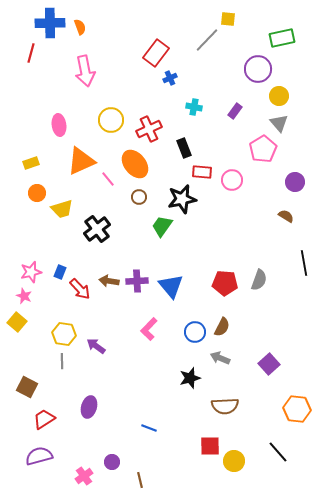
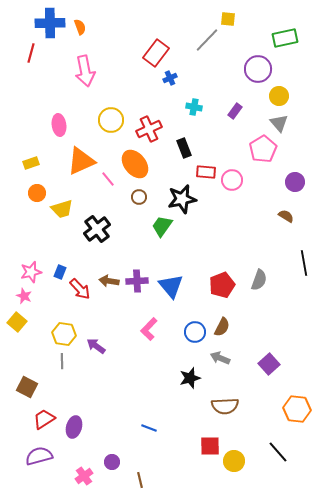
green rectangle at (282, 38): moved 3 px right
red rectangle at (202, 172): moved 4 px right
red pentagon at (225, 283): moved 3 px left, 2 px down; rotated 25 degrees counterclockwise
purple ellipse at (89, 407): moved 15 px left, 20 px down
